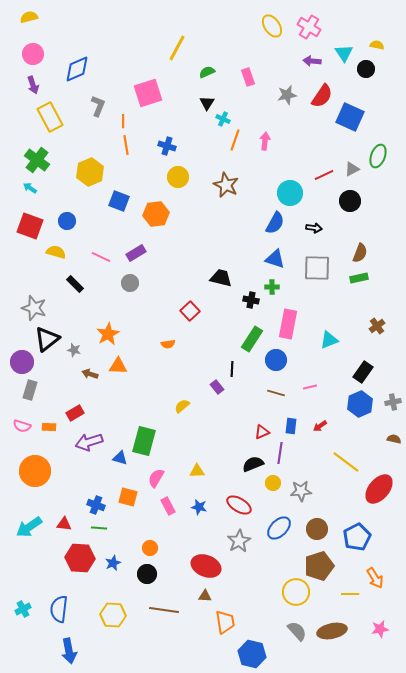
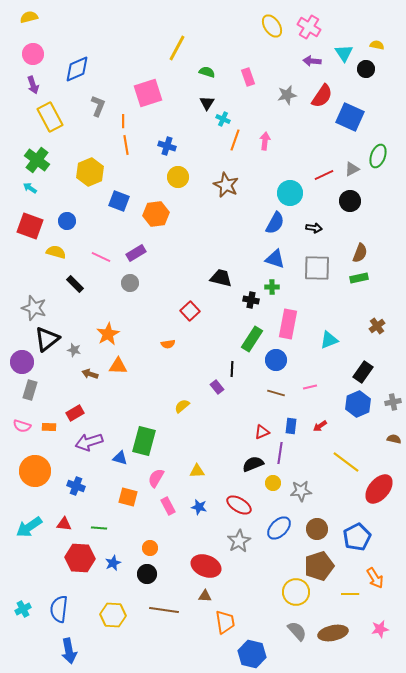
green semicircle at (207, 72): rotated 42 degrees clockwise
blue hexagon at (360, 404): moved 2 px left
blue cross at (96, 505): moved 20 px left, 19 px up
brown ellipse at (332, 631): moved 1 px right, 2 px down
